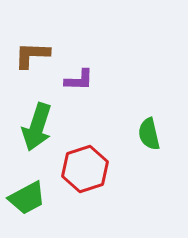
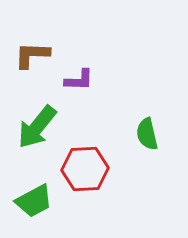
green arrow: rotated 21 degrees clockwise
green semicircle: moved 2 px left
red hexagon: rotated 15 degrees clockwise
green trapezoid: moved 7 px right, 3 px down
